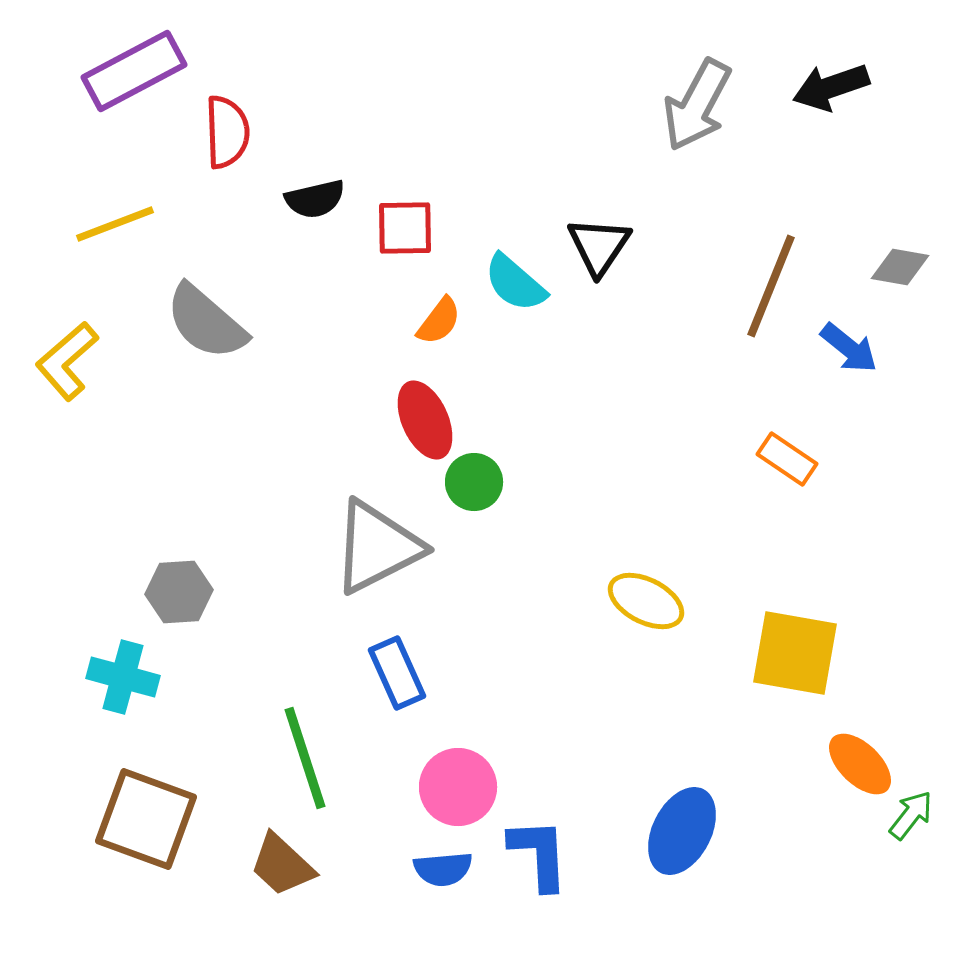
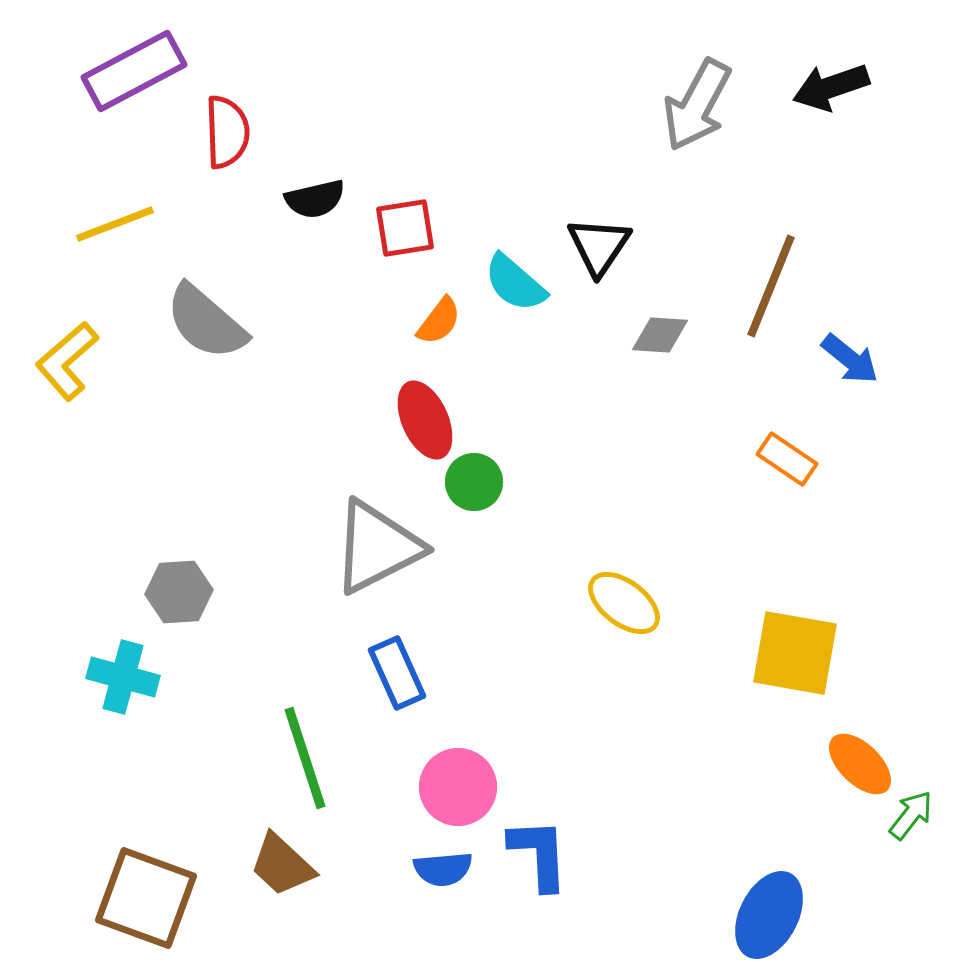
red square: rotated 8 degrees counterclockwise
gray diamond: moved 240 px left, 68 px down; rotated 6 degrees counterclockwise
blue arrow: moved 1 px right, 11 px down
yellow ellipse: moved 22 px left, 2 px down; rotated 10 degrees clockwise
brown square: moved 79 px down
blue ellipse: moved 87 px right, 84 px down
